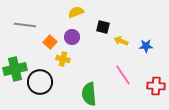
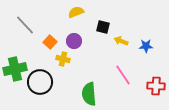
gray line: rotated 40 degrees clockwise
purple circle: moved 2 px right, 4 px down
